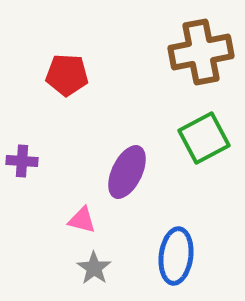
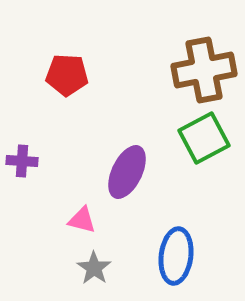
brown cross: moved 3 px right, 18 px down
